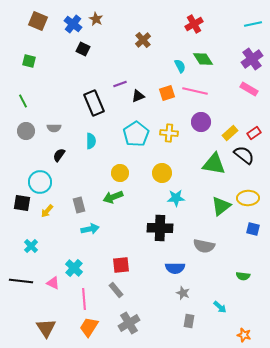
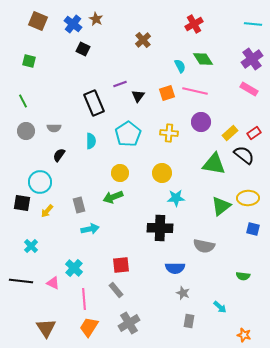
cyan line at (253, 24): rotated 18 degrees clockwise
black triangle at (138, 96): rotated 32 degrees counterclockwise
cyan pentagon at (136, 134): moved 8 px left
